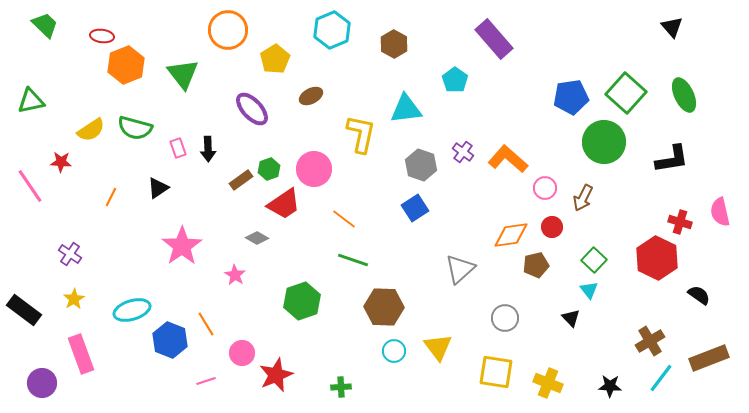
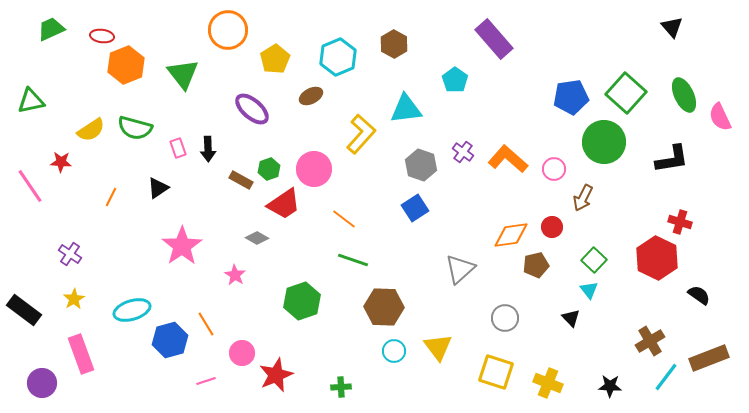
green trapezoid at (45, 25): moved 6 px right, 4 px down; rotated 68 degrees counterclockwise
cyan hexagon at (332, 30): moved 6 px right, 27 px down
purple ellipse at (252, 109): rotated 6 degrees counterclockwise
yellow L-shape at (361, 134): rotated 30 degrees clockwise
brown rectangle at (241, 180): rotated 65 degrees clockwise
pink circle at (545, 188): moved 9 px right, 19 px up
pink semicircle at (720, 212): moved 95 px up; rotated 12 degrees counterclockwise
blue hexagon at (170, 340): rotated 24 degrees clockwise
yellow square at (496, 372): rotated 9 degrees clockwise
cyan line at (661, 378): moved 5 px right, 1 px up
